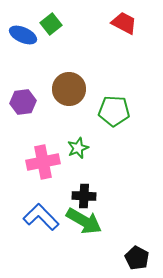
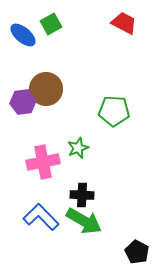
green square: rotated 10 degrees clockwise
blue ellipse: rotated 16 degrees clockwise
brown circle: moved 23 px left
black cross: moved 2 px left, 1 px up
black pentagon: moved 6 px up
